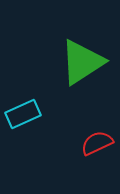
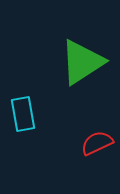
cyan rectangle: rotated 76 degrees counterclockwise
